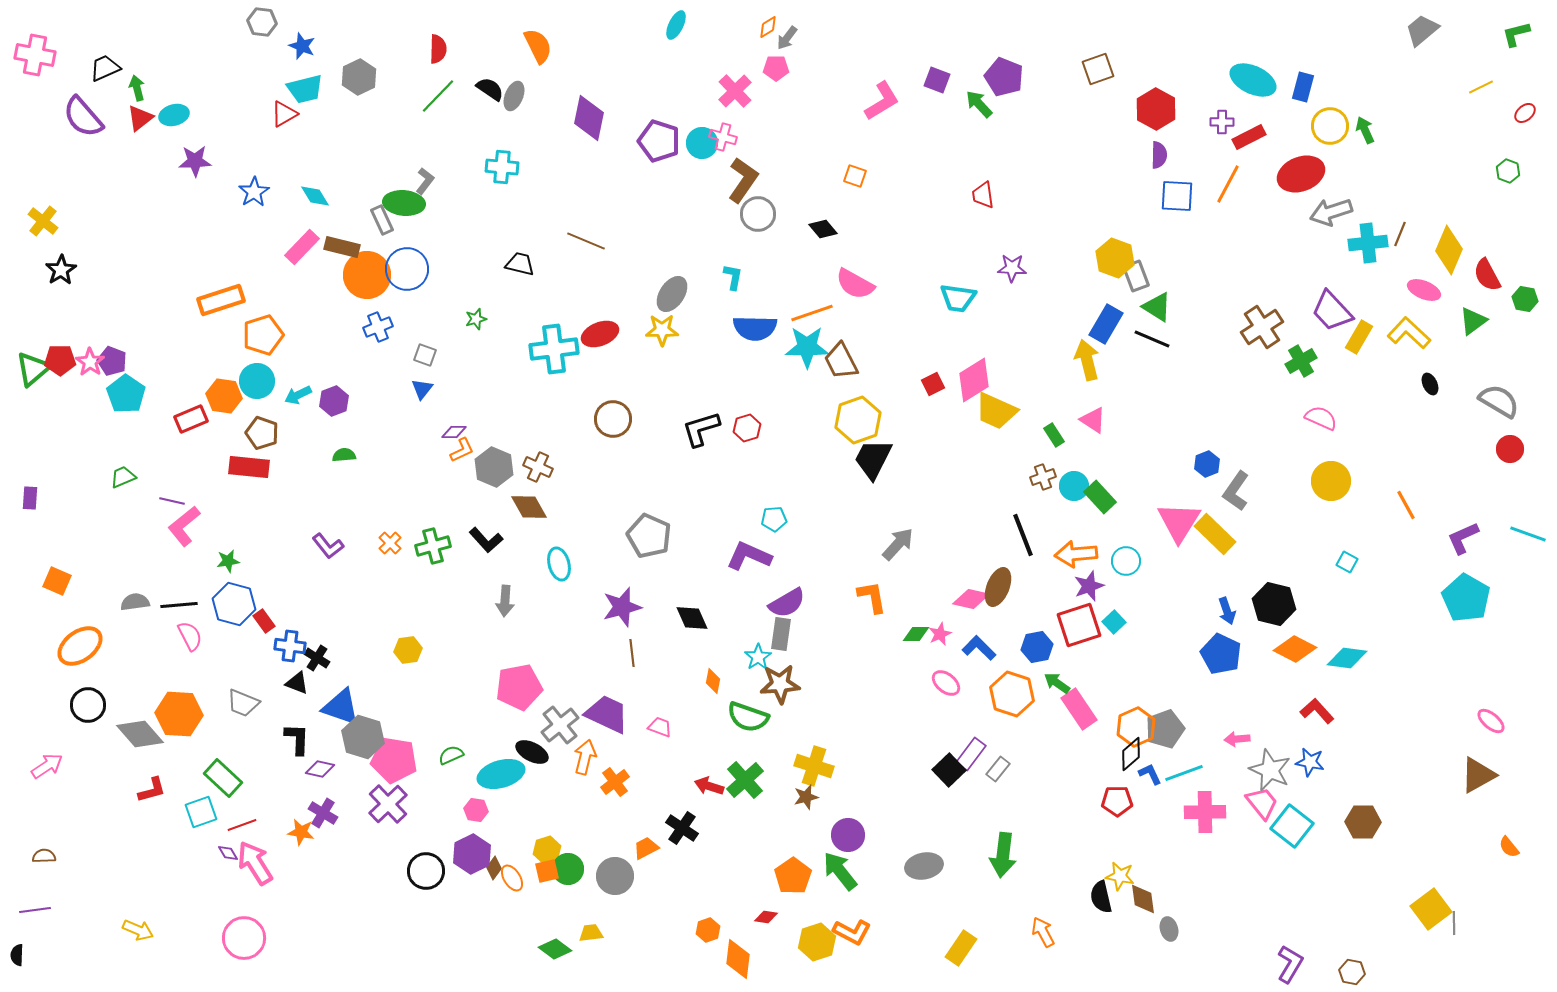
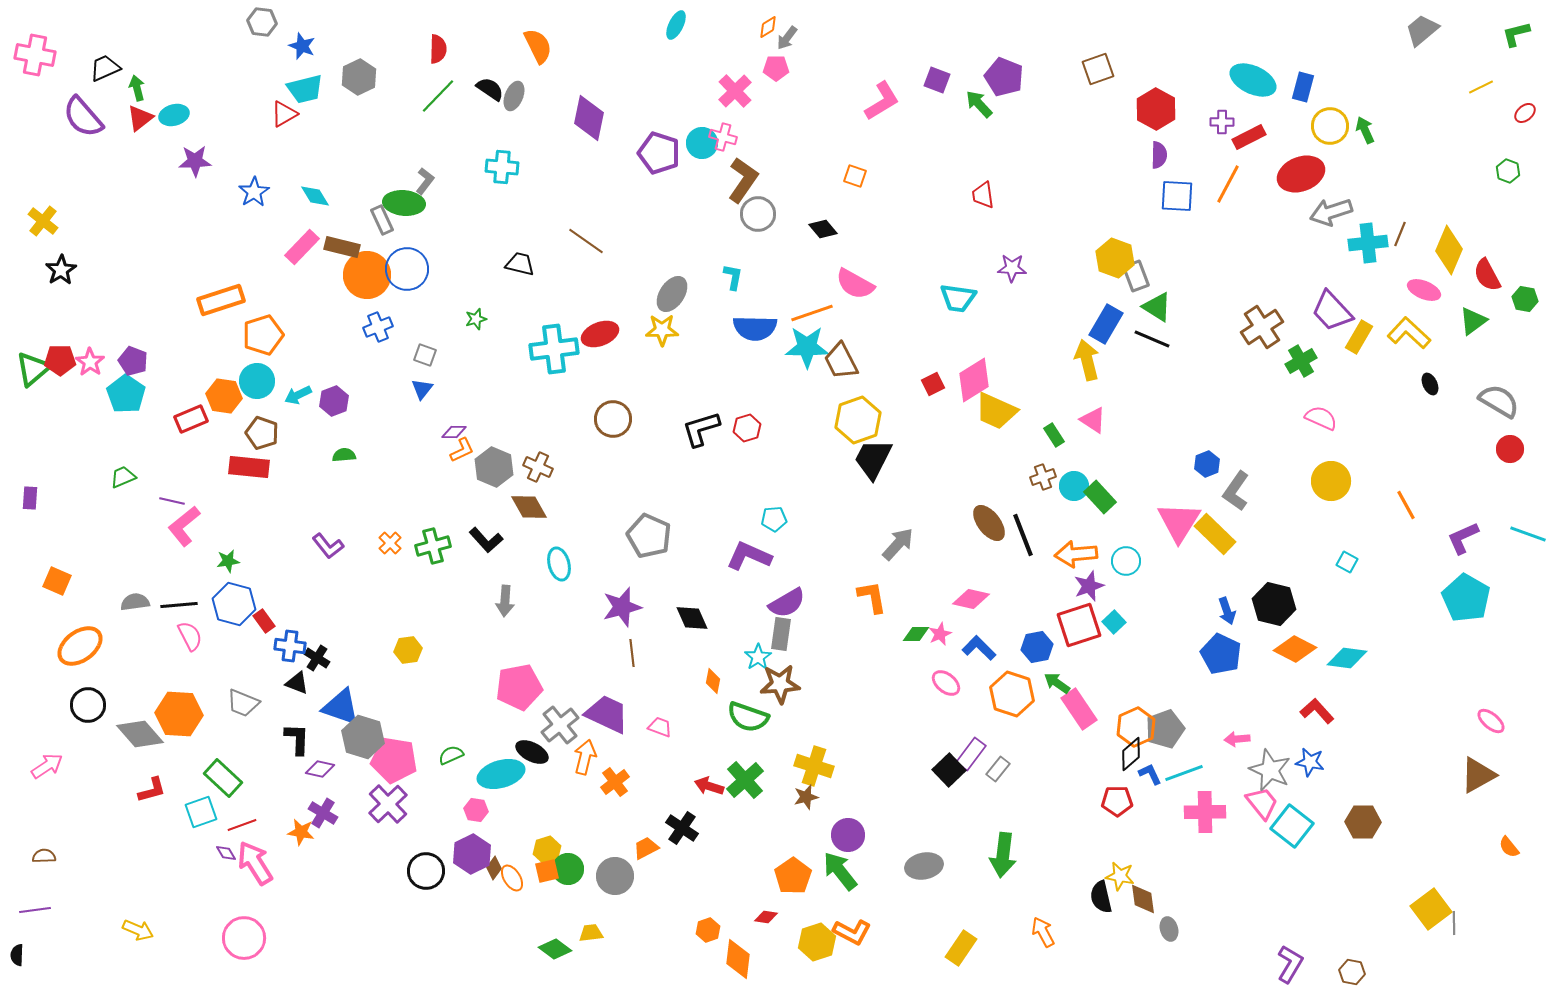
purple pentagon at (659, 141): moved 12 px down
brown line at (586, 241): rotated 12 degrees clockwise
purple pentagon at (112, 361): moved 21 px right
brown ellipse at (998, 587): moved 9 px left, 64 px up; rotated 60 degrees counterclockwise
purple diamond at (228, 853): moved 2 px left
